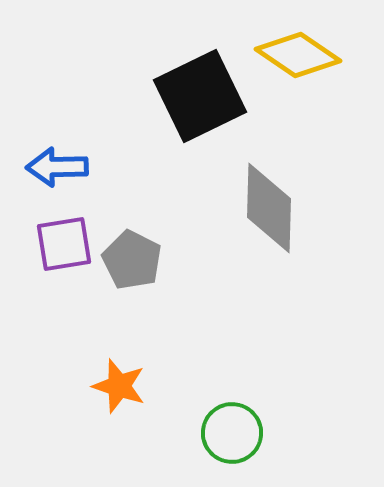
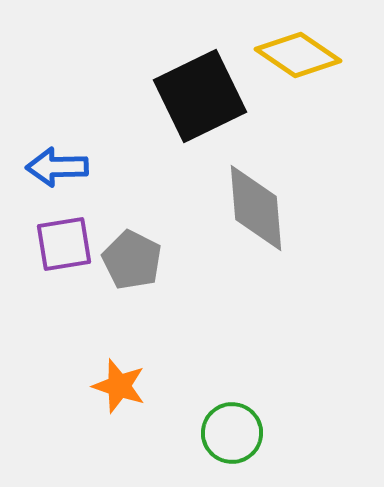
gray diamond: moved 13 px left; rotated 6 degrees counterclockwise
